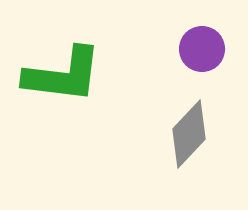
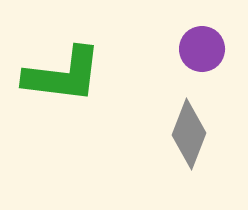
gray diamond: rotated 22 degrees counterclockwise
